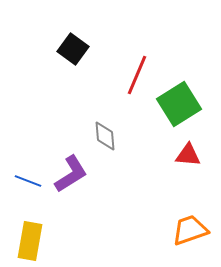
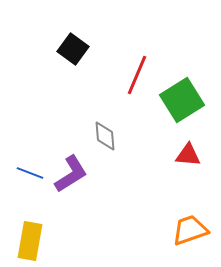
green square: moved 3 px right, 4 px up
blue line: moved 2 px right, 8 px up
